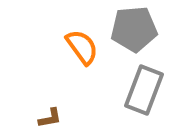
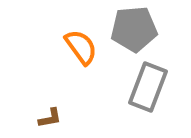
orange semicircle: moved 1 px left
gray rectangle: moved 4 px right, 3 px up
